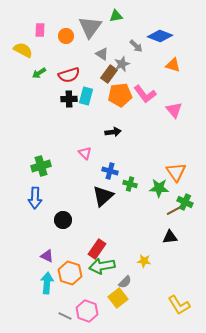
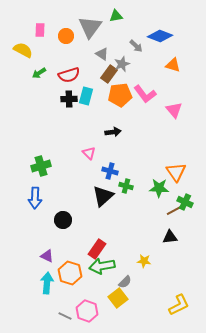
pink triangle at (85, 153): moved 4 px right
green cross at (130, 184): moved 4 px left, 2 px down
yellow L-shape at (179, 305): rotated 85 degrees counterclockwise
